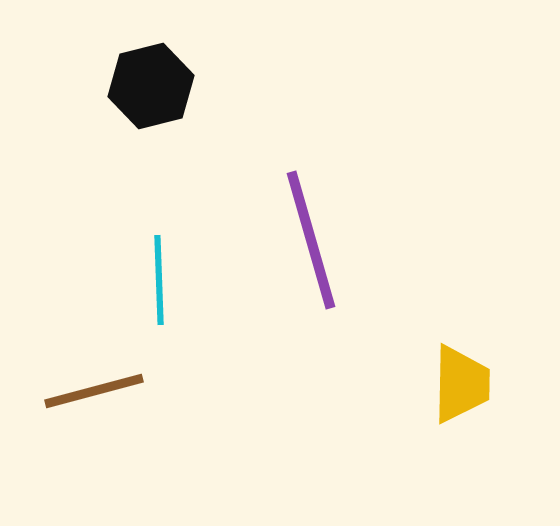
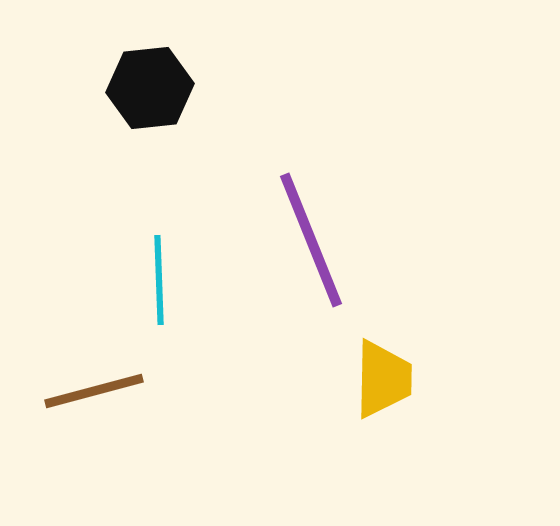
black hexagon: moved 1 px left, 2 px down; rotated 8 degrees clockwise
purple line: rotated 6 degrees counterclockwise
yellow trapezoid: moved 78 px left, 5 px up
